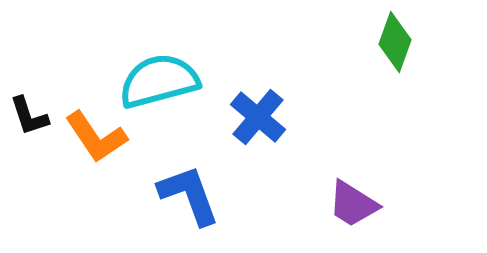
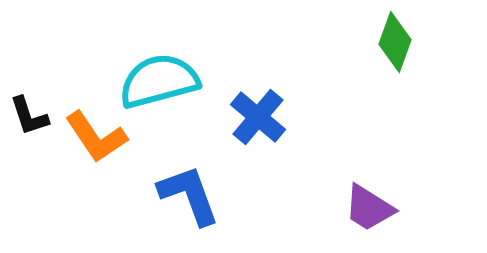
purple trapezoid: moved 16 px right, 4 px down
